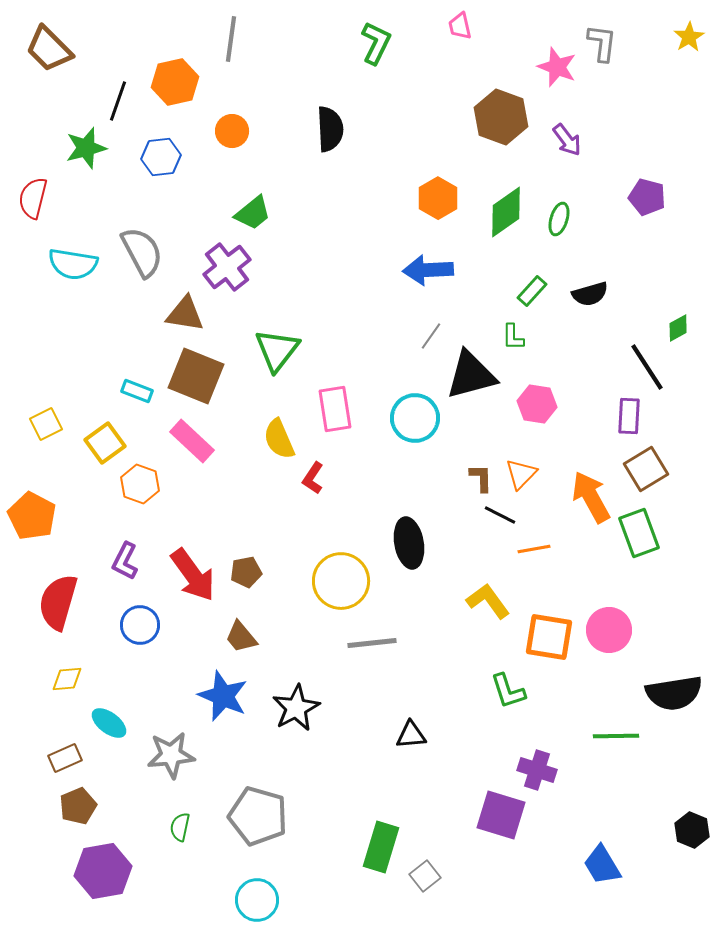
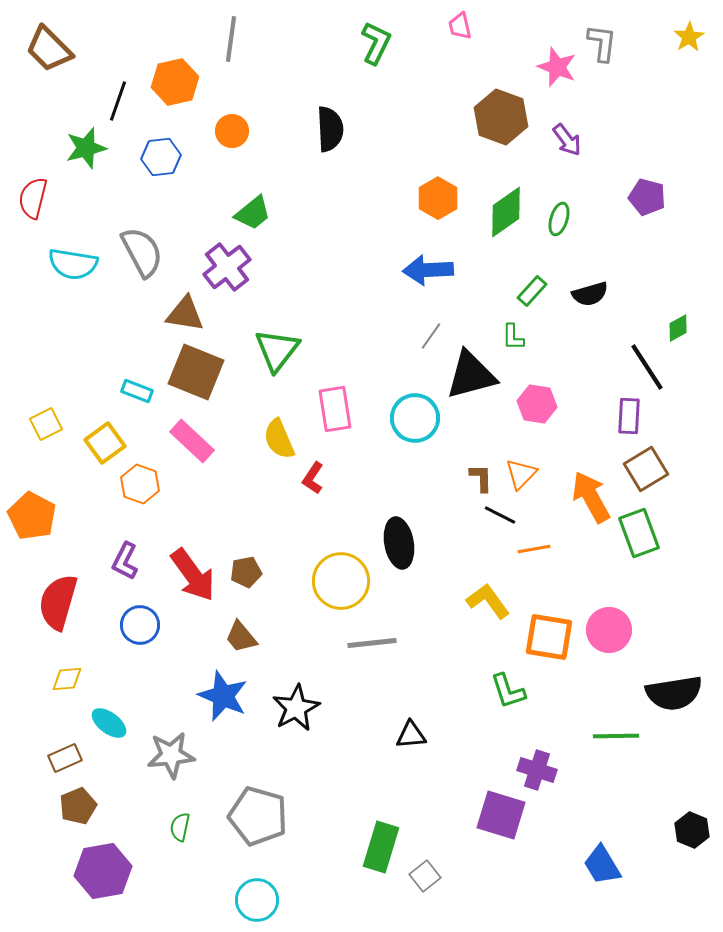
brown square at (196, 376): moved 4 px up
black ellipse at (409, 543): moved 10 px left
